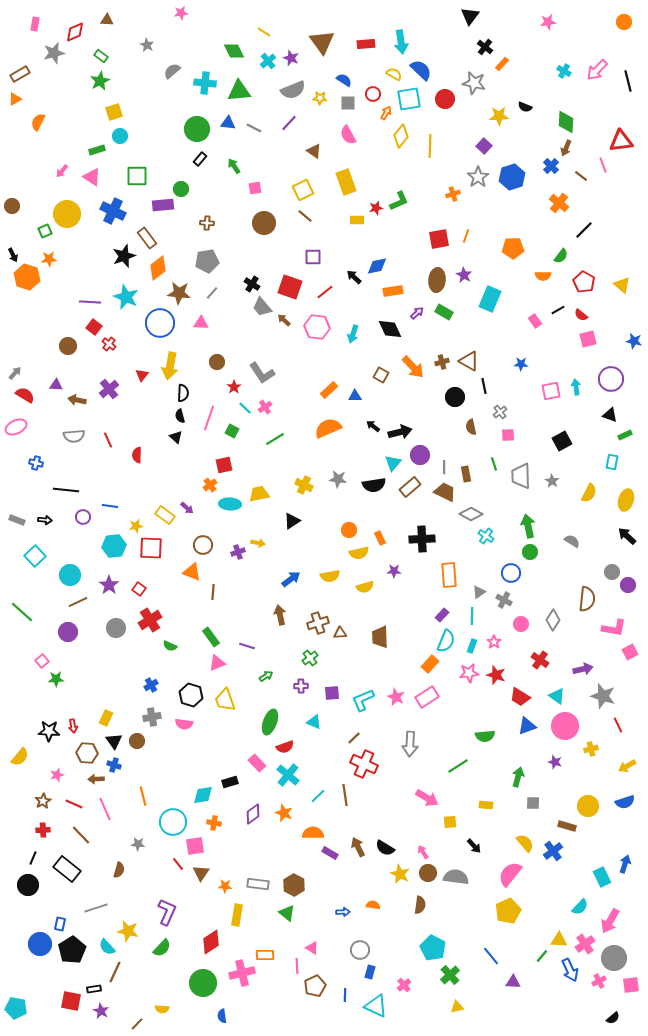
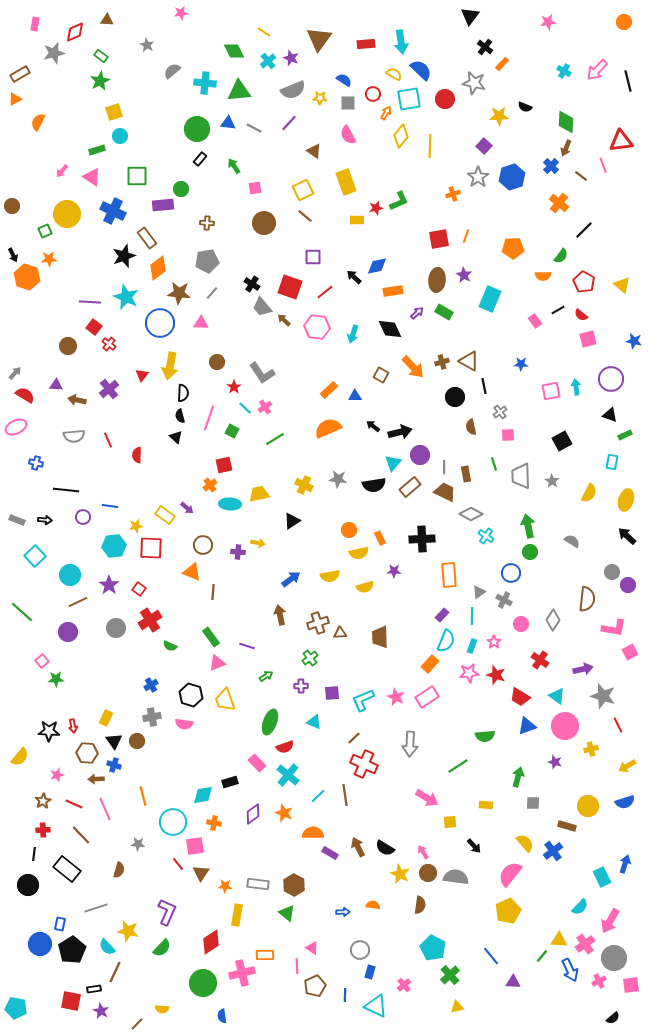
brown triangle at (322, 42): moved 3 px left, 3 px up; rotated 12 degrees clockwise
purple cross at (238, 552): rotated 24 degrees clockwise
black line at (33, 858): moved 1 px right, 4 px up; rotated 16 degrees counterclockwise
